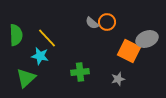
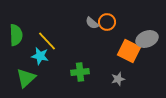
yellow line: moved 3 px down
